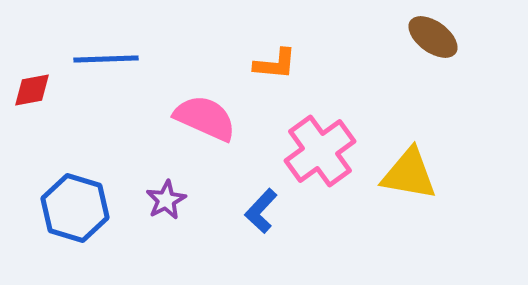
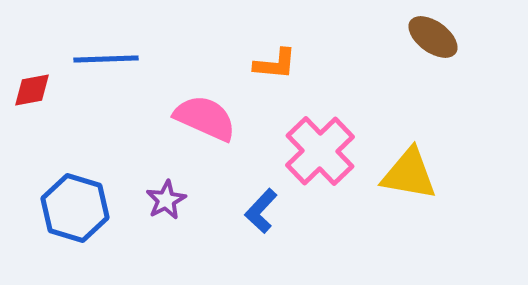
pink cross: rotated 8 degrees counterclockwise
